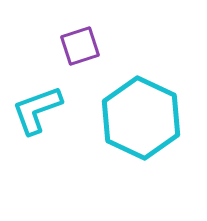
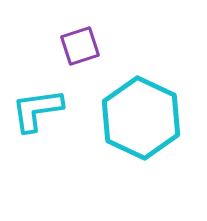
cyan L-shape: rotated 12 degrees clockwise
